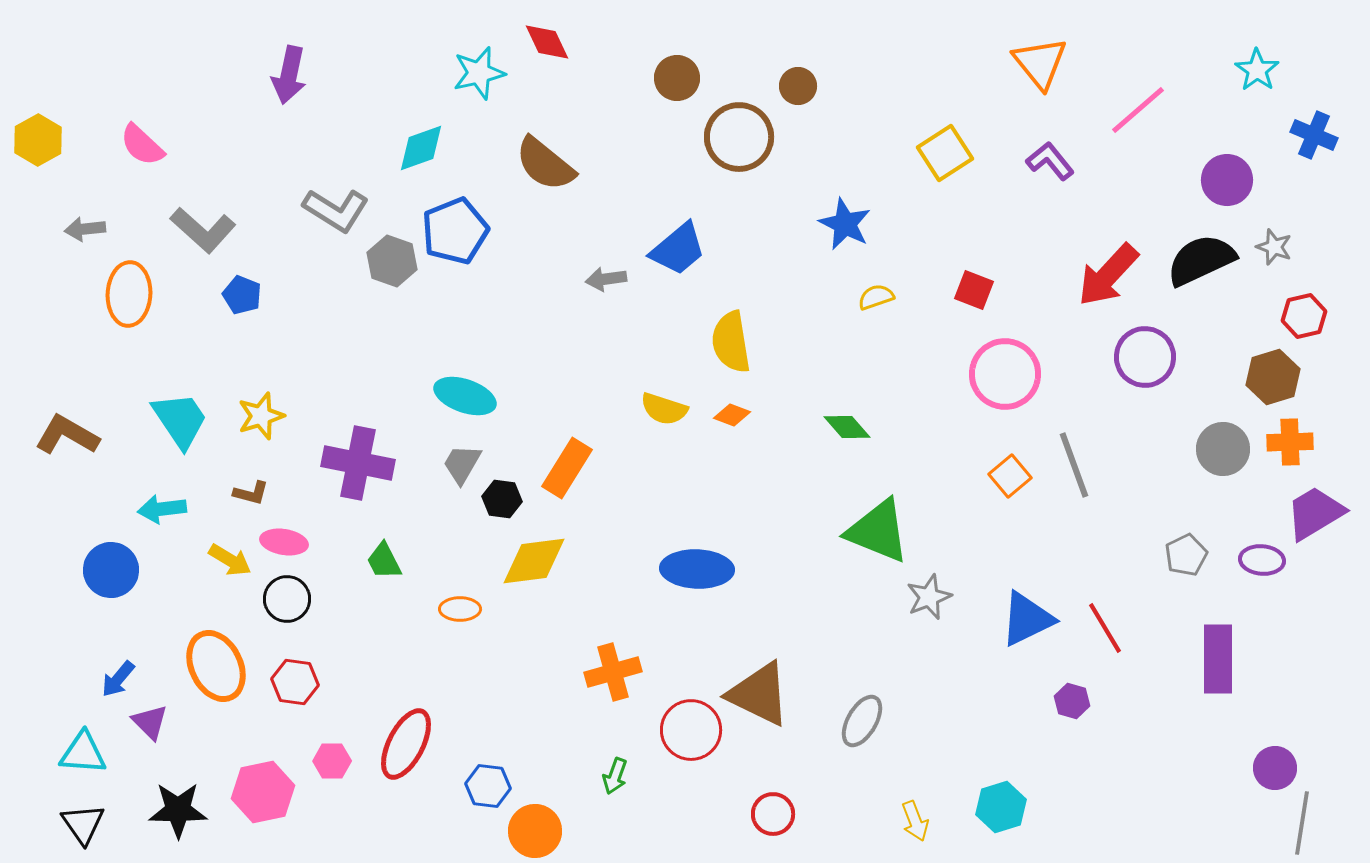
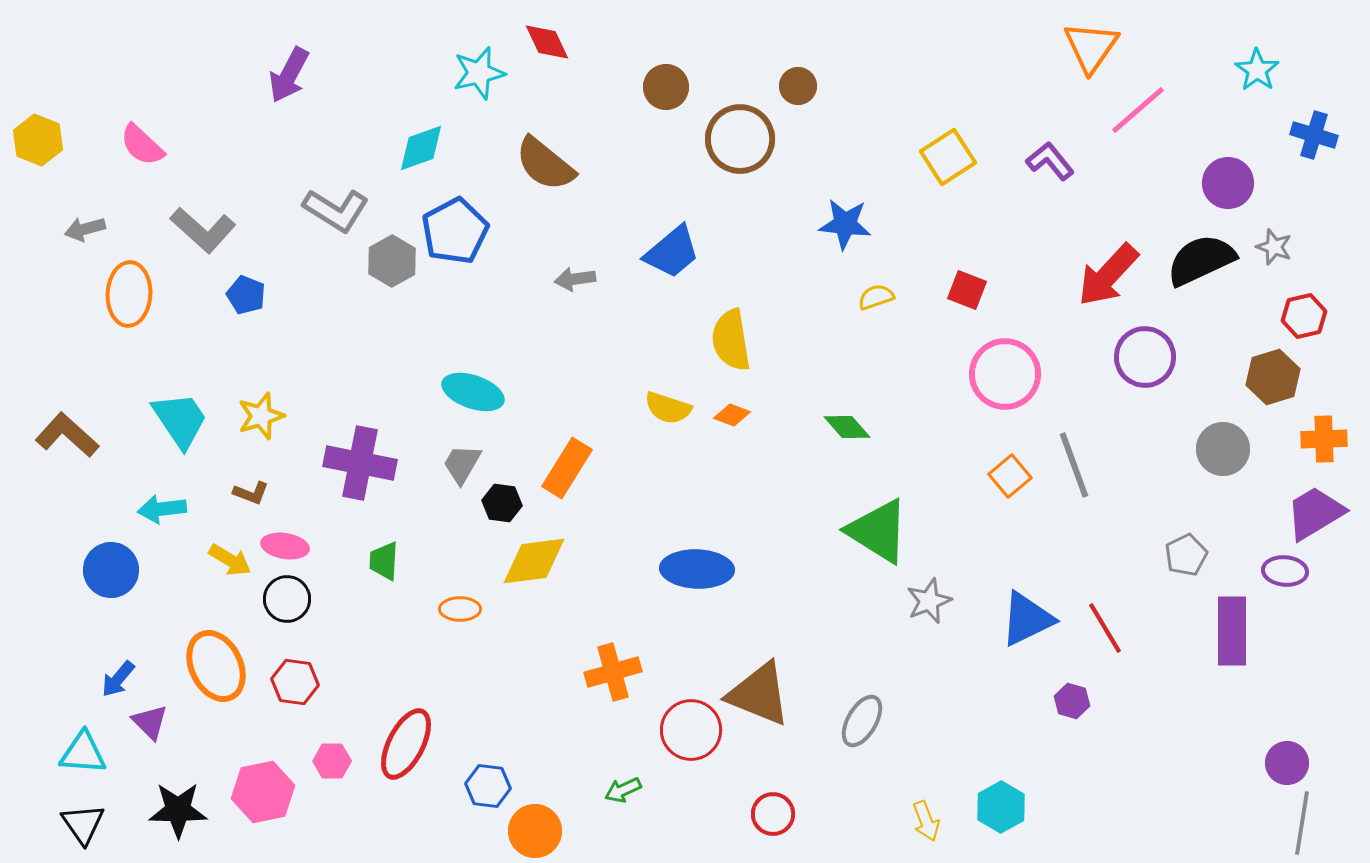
orange triangle at (1040, 63): moved 51 px right, 16 px up; rotated 14 degrees clockwise
purple arrow at (289, 75): rotated 16 degrees clockwise
brown circle at (677, 78): moved 11 px left, 9 px down
blue cross at (1314, 135): rotated 6 degrees counterclockwise
brown circle at (739, 137): moved 1 px right, 2 px down
yellow hexagon at (38, 140): rotated 9 degrees counterclockwise
yellow square at (945, 153): moved 3 px right, 4 px down
purple circle at (1227, 180): moved 1 px right, 3 px down
blue star at (845, 224): rotated 20 degrees counterclockwise
gray arrow at (85, 229): rotated 9 degrees counterclockwise
blue pentagon at (455, 231): rotated 6 degrees counterclockwise
blue trapezoid at (678, 249): moved 6 px left, 3 px down
gray hexagon at (392, 261): rotated 12 degrees clockwise
gray arrow at (606, 279): moved 31 px left
red square at (974, 290): moved 7 px left
blue pentagon at (242, 295): moved 4 px right
yellow semicircle at (731, 342): moved 2 px up
cyan ellipse at (465, 396): moved 8 px right, 4 px up
yellow semicircle at (664, 409): moved 4 px right, 1 px up
brown L-shape at (67, 435): rotated 12 degrees clockwise
orange cross at (1290, 442): moved 34 px right, 3 px up
purple cross at (358, 463): moved 2 px right
brown L-shape at (251, 493): rotated 6 degrees clockwise
black hexagon at (502, 499): moved 4 px down
green triangle at (878, 531): rotated 10 degrees clockwise
pink ellipse at (284, 542): moved 1 px right, 4 px down
purple ellipse at (1262, 560): moved 23 px right, 11 px down
green trapezoid at (384, 561): rotated 30 degrees clockwise
gray star at (929, 597): moved 4 px down
purple rectangle at (1218, 659): moved 14 px right, 28 px up
brown triangle at (759, 694): rotated 4 degrees counterclockwise
purple circle at (1275, 768): moved 12 px right, 5 px up
green arrow at (615, 776): moved 8 px right, 14 px down; rotated 45 degrees clockwise
cyan hexagon at (1001, 807): rotated 12 degrees counterclockwise
yellow arrow at (915, 821): moved 11 px right
